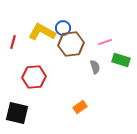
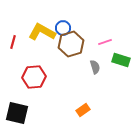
brown hexagon: rotated 10 degrees counterclockwise
orange rectangle: moved 3 px right, 3 px down
